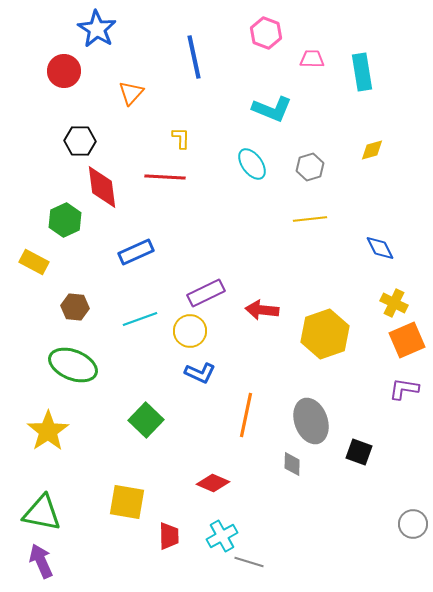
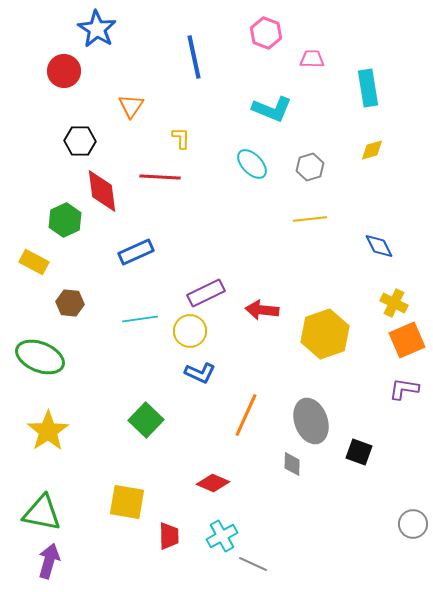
cyan rectangle at (362, 72): moved 6 px right, 16 px down
orange triangle at (131, 93): moved 13 px down; rotated 8 degrees counterclockwise
cyan ellipse at (252, 164): rotated 8 degrees counterclockwise
red line at (165, 177): moved 5 px left
red diamond at (102, 187): moved 4 px down
blue diamond at (380, 248): moved 1 px left, 2 px up
brown hexagon at (75, 307): moved 5 px left, 4 px up
cyan line at (140, 319): rotated 12 degrees clockwise
green ellipse at (73, 365): moved 33 px left, 8 px up
orange line at (246, 415): rotated 12 degrees clockwise
purple arrow at (41, 561): moved 8 px right; rotated 40 degrees clockwise
gray line at (249, 562): moved 4 px right, 2 px down; rotated 8 degrees clockwise
